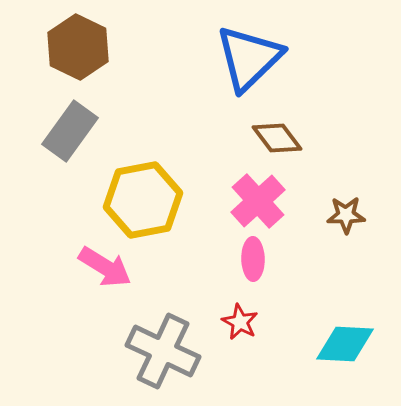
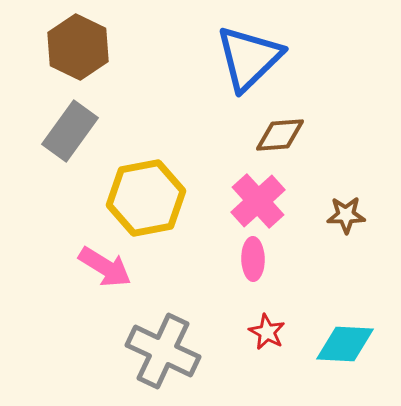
brown diamond: moved 3 px right, 3 px up; rotated 57 degrees counterclockwise
yellow hexagon: moved 3 px right, 2 px up
red star: moved 27 px right, 10 px down
